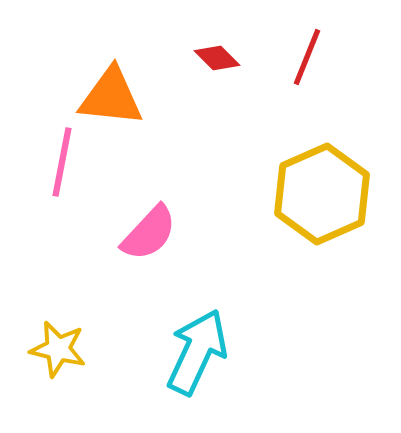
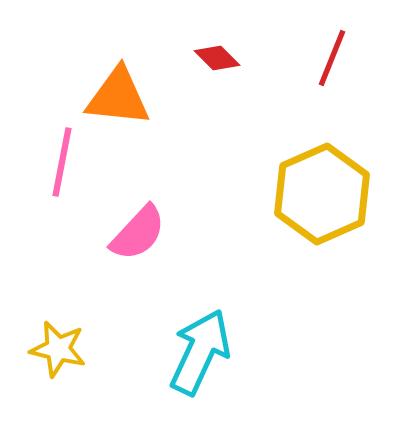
red line: moved 25 px right, 1 px down
orange triangle: moved 7 px right
pink semicircle: moved 11 px left
cyan arrow: moved 3 px right
